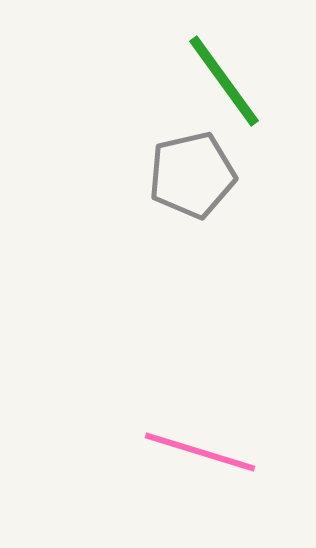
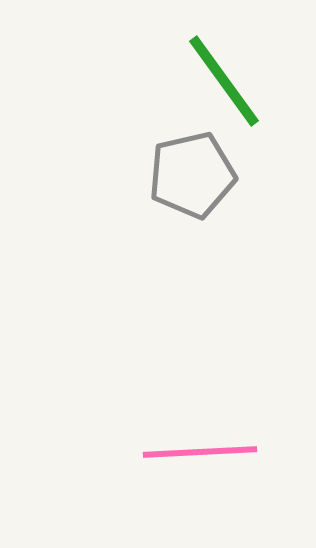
pink line: rotated 20 degrees counterclockwise
